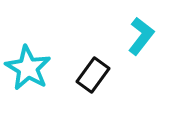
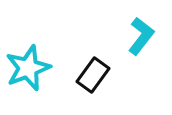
cyan star: rotated 21 degrees clockwise
